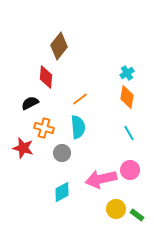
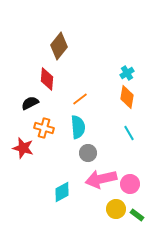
red diamond: moved 1 px right, 2 px down
gray circle: moved 26 px right
pink circle: moved 14 px down
